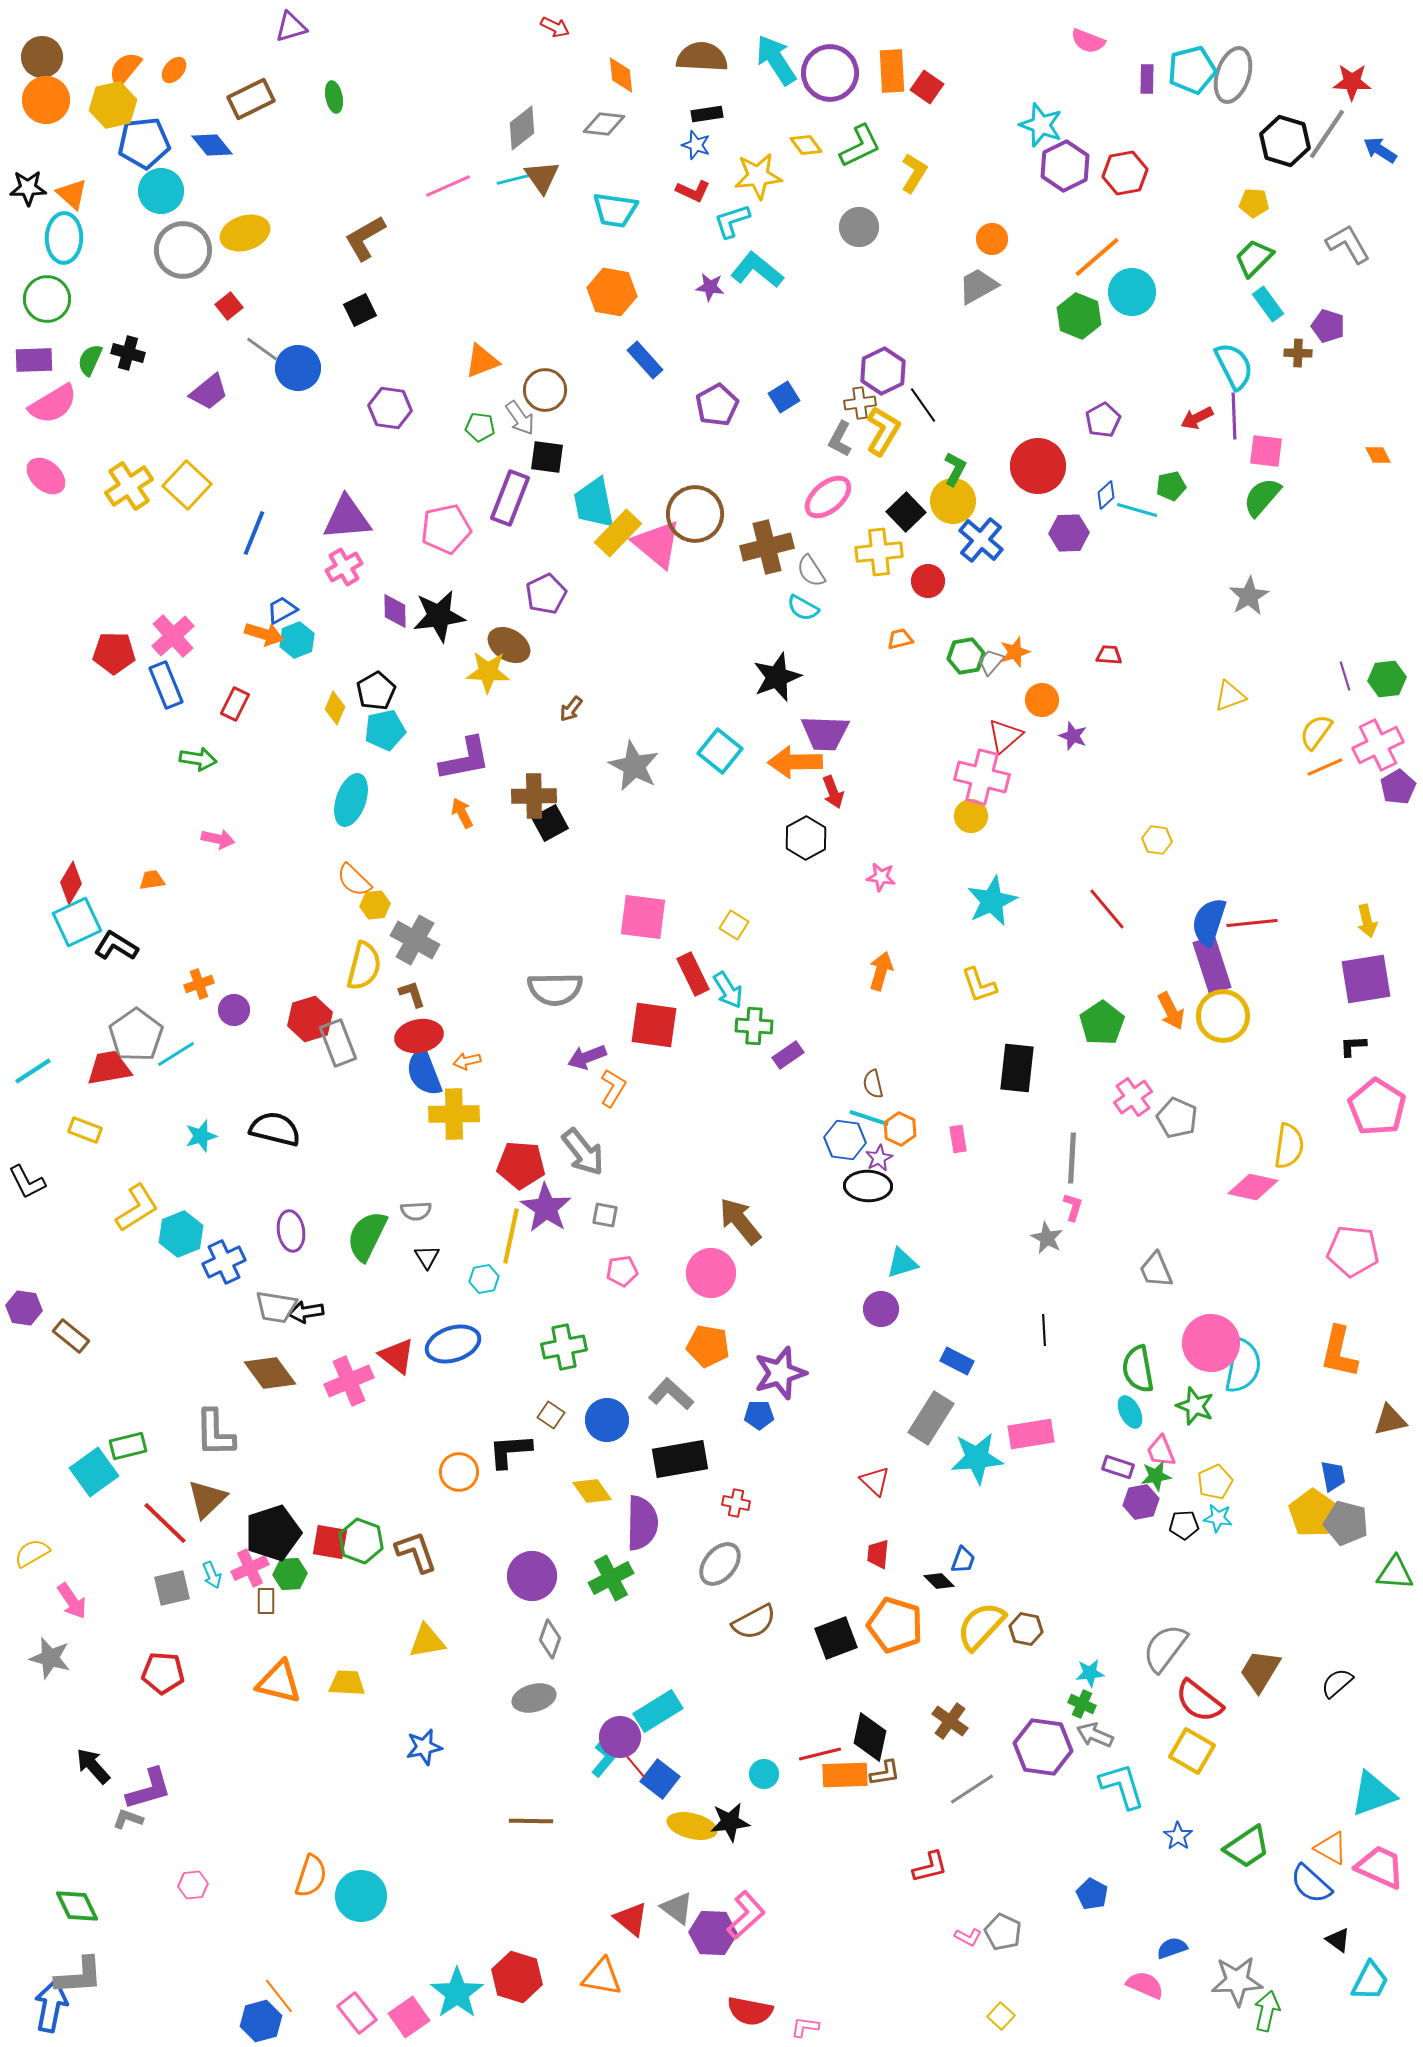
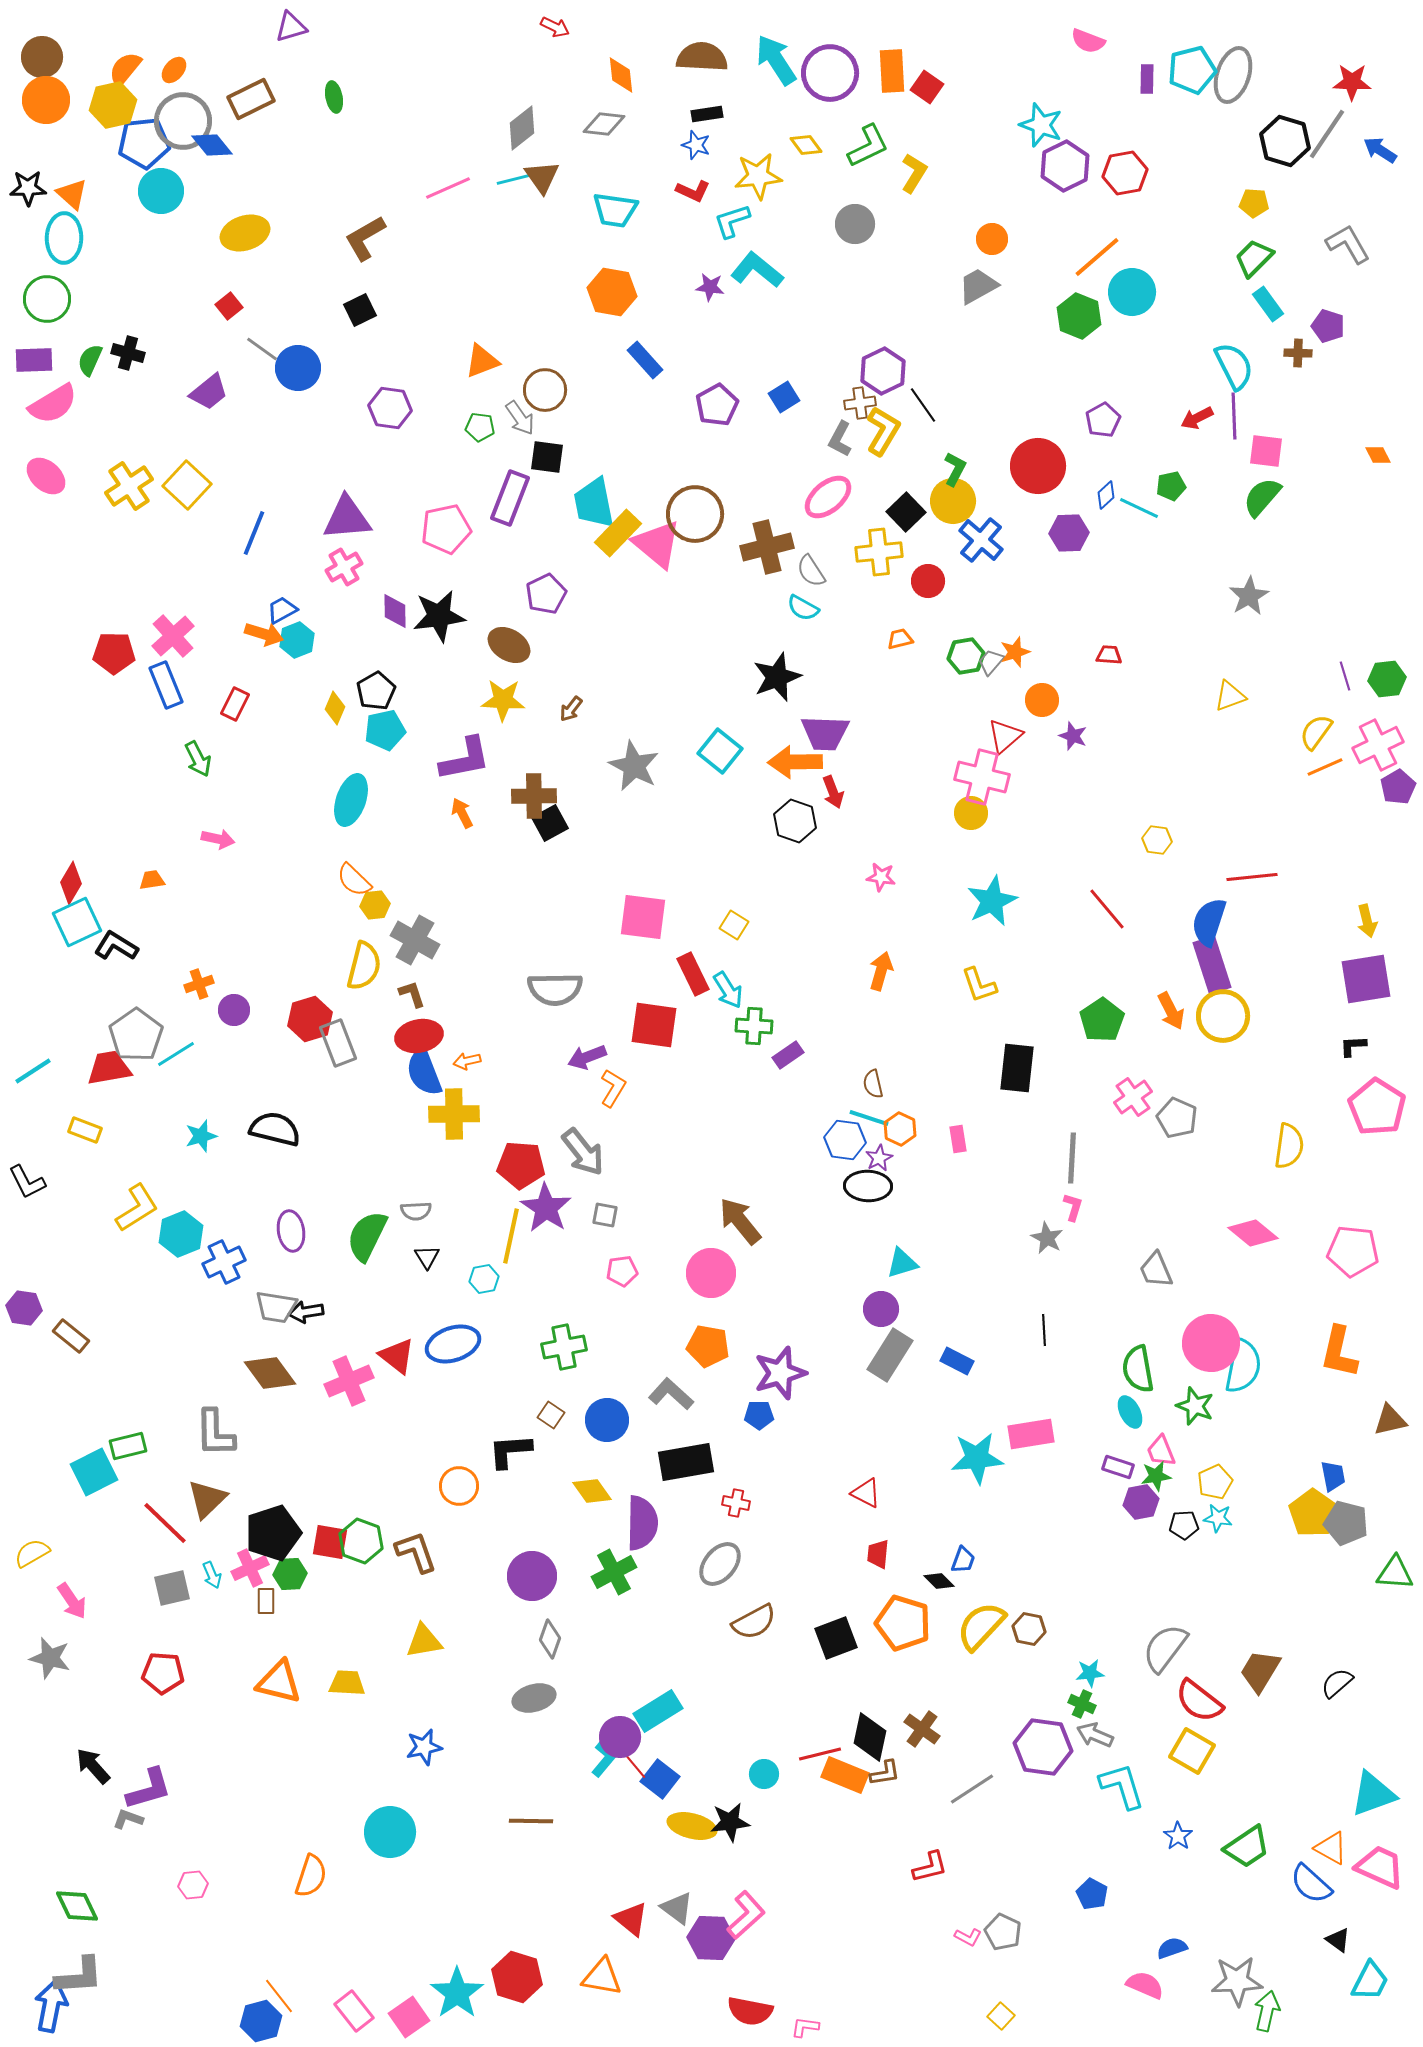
green L-shape at (860, 146): moved 8 px right
pink line at (448, 186): moved 2 px down
gray circle at (859, 227): moved 4 px left, 3 px up
gray circle at (183, 250): moved 129 px up
cyan line at (1137, 510): moved 2 px right, 2 px up; rotated 9 degrees clockwise
yellow star at (488, 672): moved 15 px right, 28 px down
green arrow at (198, 759): rotated 54 degrees clockwise
yellow circle at (971, 816): moved 3 px up
black hexagon at (806, 838): moved 11 px left, 17 px up; rotated 12 degrees counterclockwise
red line at (1252, 923): moved 46 px up
green pentagon at (1102, 1023): moved 3 px up
pink diamond at (1253, 1187): moved 46 px down; rotated 27 degrees clockwise
gray rectangle at (931, 1418): moved 41 px left, 63 px up
black rectangle at (680, 1459): moved 6 px right, 3 px down
cyan square at (94, 1472): rotated 9 degrees clockwise
orange circle at (459, 1472): moved 14 px down
red triangle at (875, 1481): moved 9 px left, 12 px down; rotated 16 degrees counterclockwise
green cross at (611, 1578): moved 3 px right, 6 px up
orange pentagon at (895, 1625): moved 8 px right, 2 px up
brown hexagon at (1026, 1629): moved 3 px right
yellow triangle at (427, 1641): moved 3 px left
brown cross at (950, 1721): moved 28 px left, 8 px down
orange rectangle at (845, 1775): rotated 24 degrees clockwise
cyan circle at (361, 1896): moved 29 px right, 64 px up
purple hexagon at (713, 1933): moved 2 px left, 5 px down
pink rectangle at (357, 2013): moved 3 px left, 2 px up
